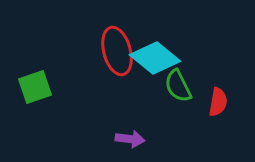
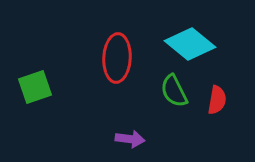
red ellipse: moved 7 px down; rotated 18 degrees clockwise
cyan diamond: moved 35 px right, 14 px up
green semicircle: moved 4 px left, 5 px down
red semicircle: moved 1 px left, 2 px up
